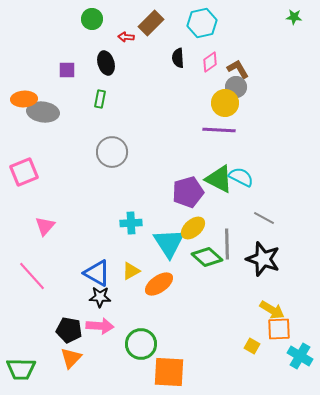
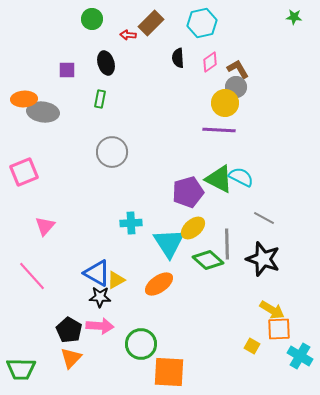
red arrow at (126, 37): moved 2 px right, 2 px up
green diamond at (207, 257): moved 1 px right, 3 px down
yellow triangle at (131, 271): moved 15 px left, 9 px down
black pentagon at (69, 330): rotated 20 degrees clockwise
